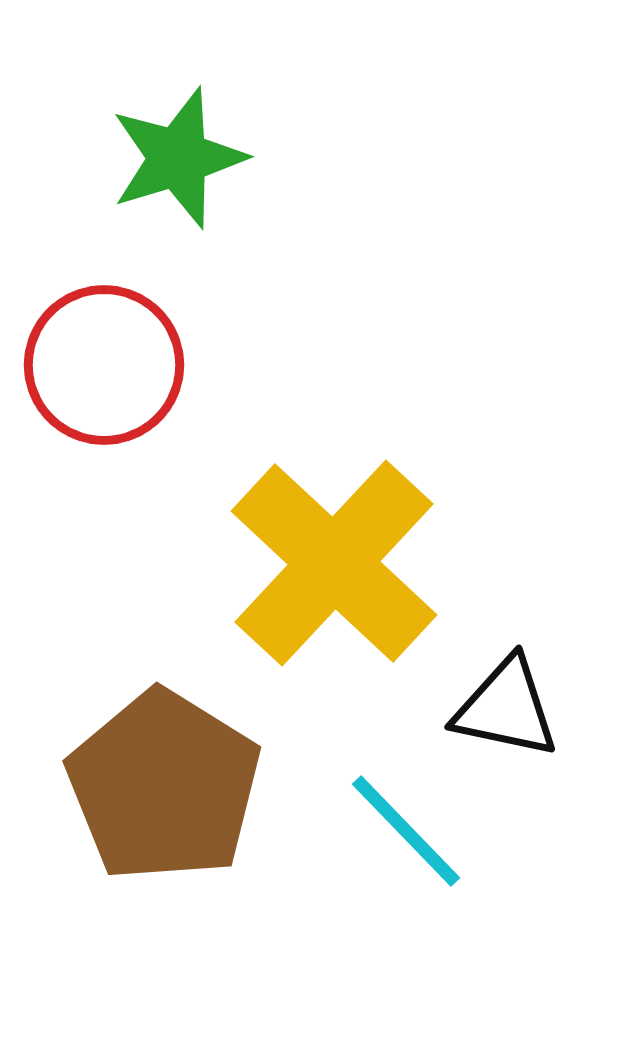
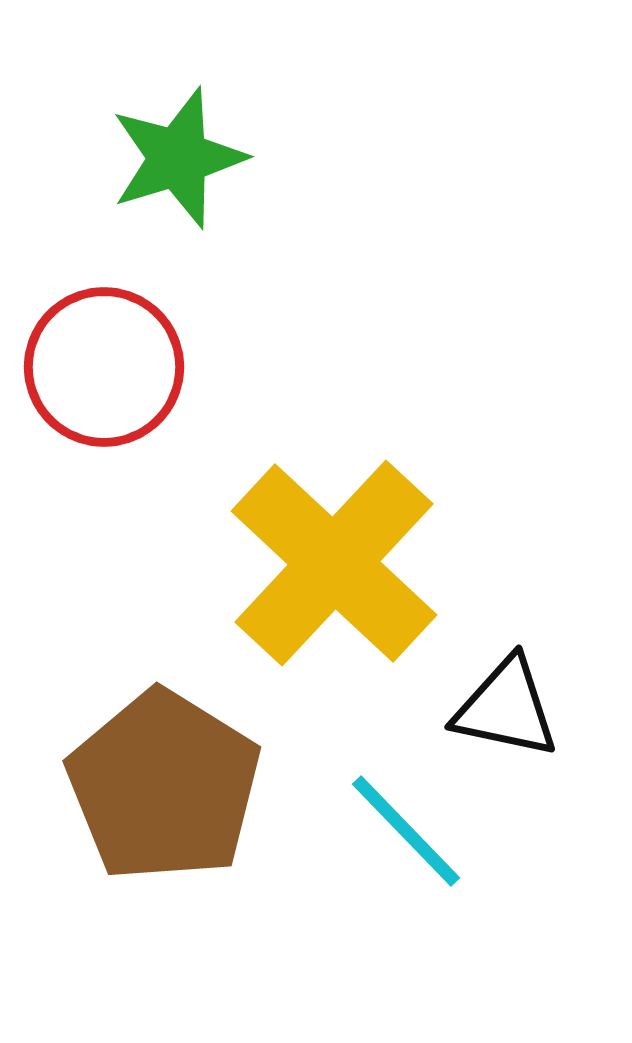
red circle: moved 2 px down
